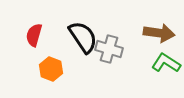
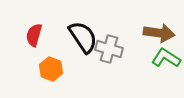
green L-shape: moved 5 px up
